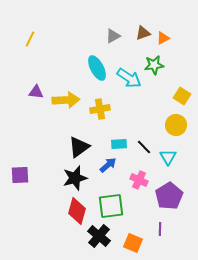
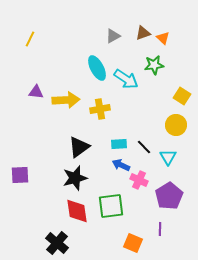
orange triangle: rotated 48 degrees counterclockwise
cyan arrow: moved 3 px left, 1 px down
blue arrow: moved 13 px right; rotated 114 degrees counterclockwise
red diamond: rotated 24 degrees counterclockwise
black cross: moved 42 px left, 7 px down
